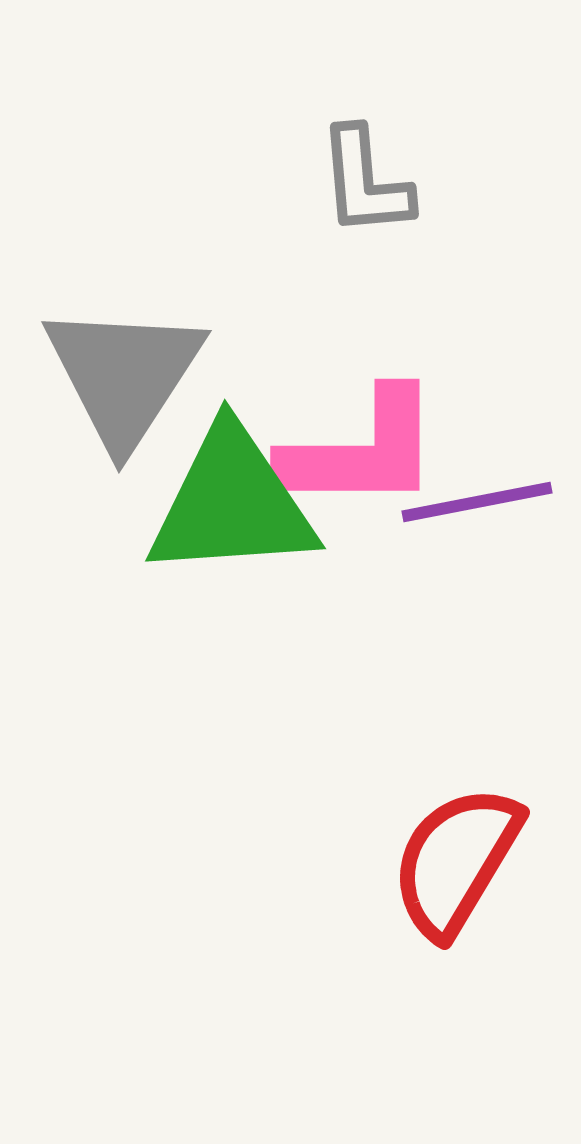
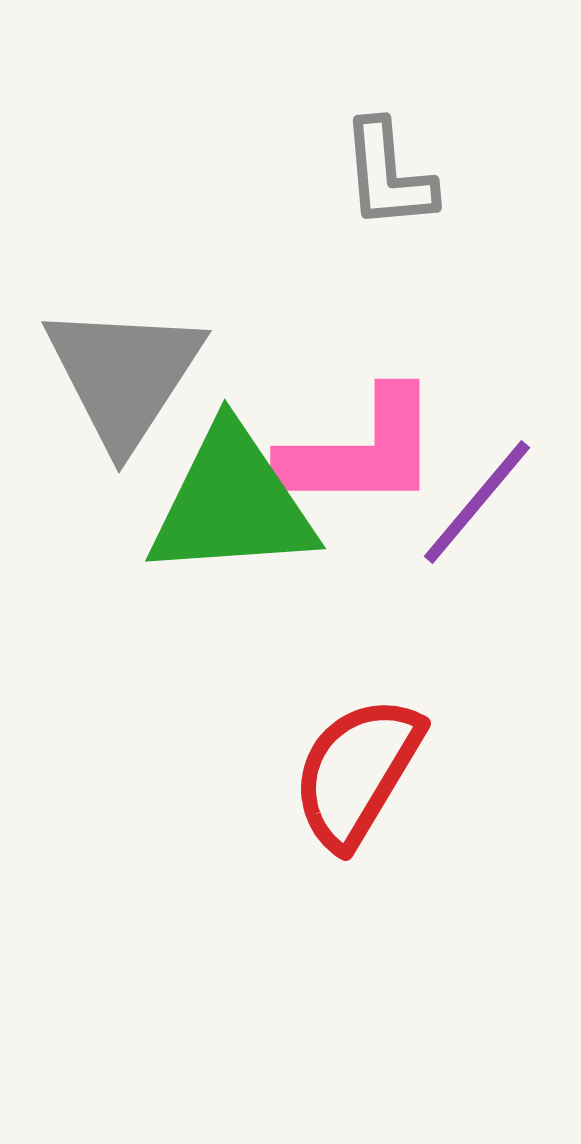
gray L-shape: moved 23 px right, 7 px up
purple line: rotated 39 degrees counterclockwise
red semicircle: moved 99 px left, 89 px up
